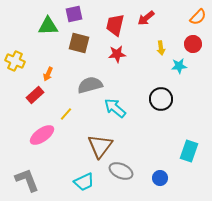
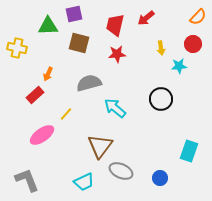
yellow cross: moved 2 px right, 13 px up; rotated 12 degrees counterclockwise
gray semicircle: moved 1 px left, 2 px up
